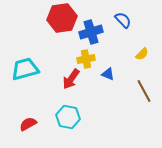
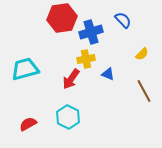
cyan hexagon: rotated 15 degrees clockwise
